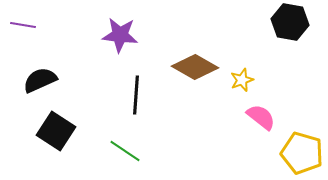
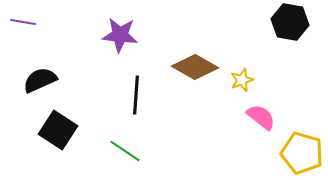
purple line: moved 3 px up
black square: moved 2 px right, 1 px up
